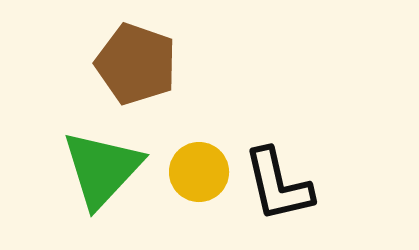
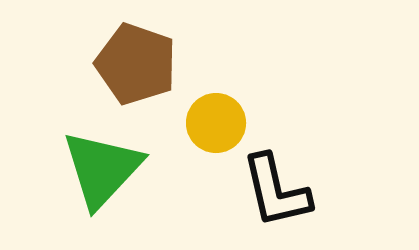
yellow circle: moved 17 px right, 49 px up
black L-shape: moved 2 px left, 6 px down
